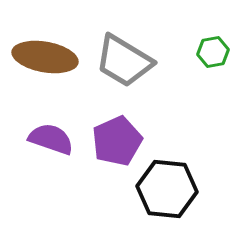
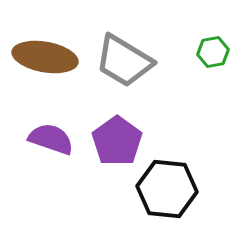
purple pentagon: rotated 12 degrees counterclockwise
